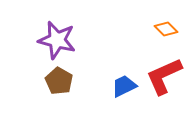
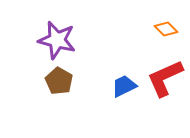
red L-shape: moved 1 px right, 2 px down
